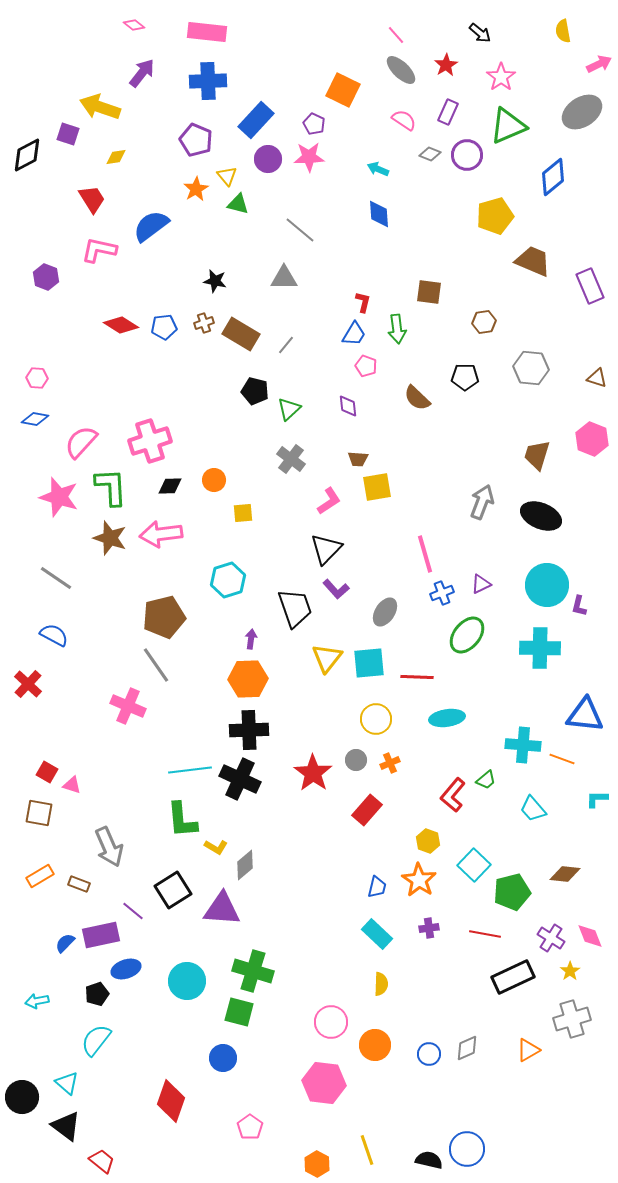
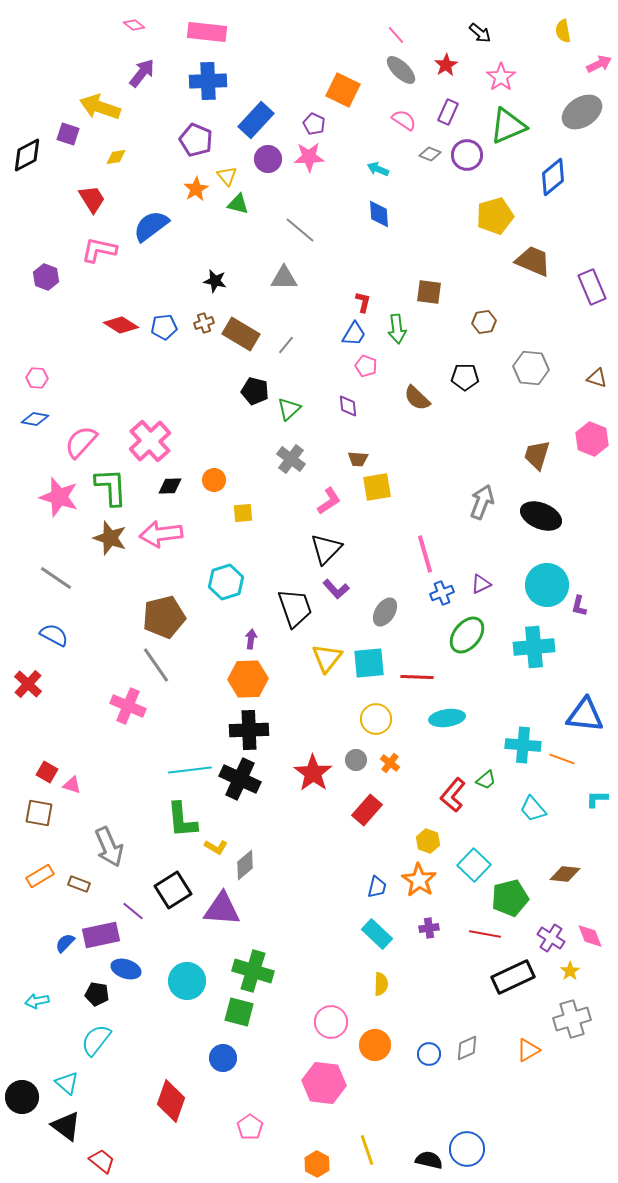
purple rectangle at (590, 286): moved 2 px right, 1 px down
pink cross at (150, 441): rotated 24 degrees counterclockwise
cyan hexagon at (228, 580): moved 2 px left, 2 px down
cyan cross at (540, 648): moved 6 px left, 1 px up; rotated 6 degrees counterclockwise
orange cross at (390, 763): rotated 30 degrees counterclockwise
green pentagon at (512, 892): moved 2 px left, 6 px down
blue ellipse at (126, 969): rotated 36 degrees clockwise
black pentagon at (97, 994): rotated 30 degrees clockwise
